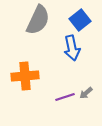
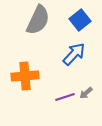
blue arrow: moved 2 px right, 6 px down; rotated 125 degrees counterclockwise
